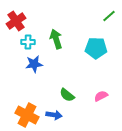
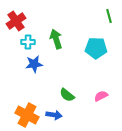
green line: rotated 64 degrees counterclockwise
